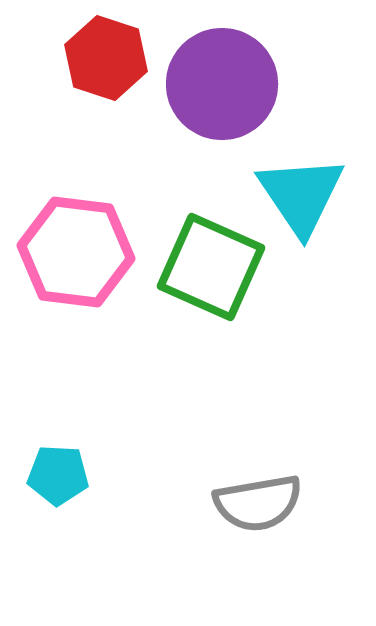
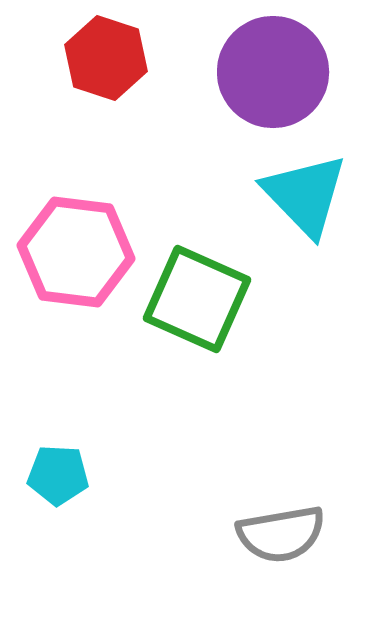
purple circle: moved 51 px right, 12 px up
cyan triangle: moved 4 px right; rotated 10 degrees counterclockwise
green square: moved 14 px left, 32 px down
gray semicircle: moved 23 px right, 31 px down
